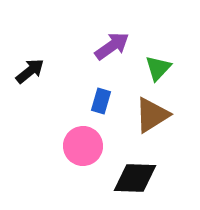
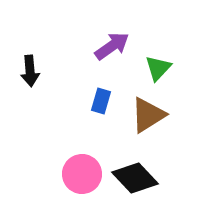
black arrow: rotated 124 degrees clockwise
brown triangle: moved 4 px left
pink circle: moved 1 px left, 28 px down
black diamond: rotated 45 degrees clockwise
